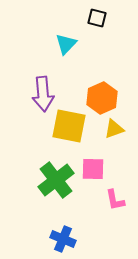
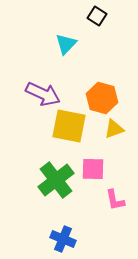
black square: moved 2 px up; rotated 18 degrees clockwise
purple arrow: rotated 60 degrees counterclockwise
orange hexagon: rotated 20 degrees counterclockwise
